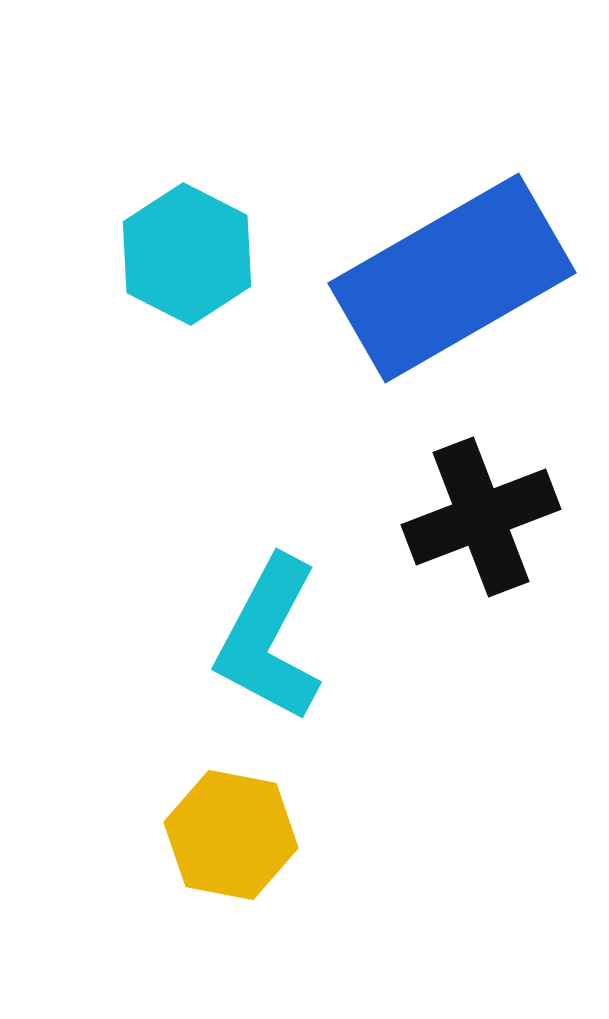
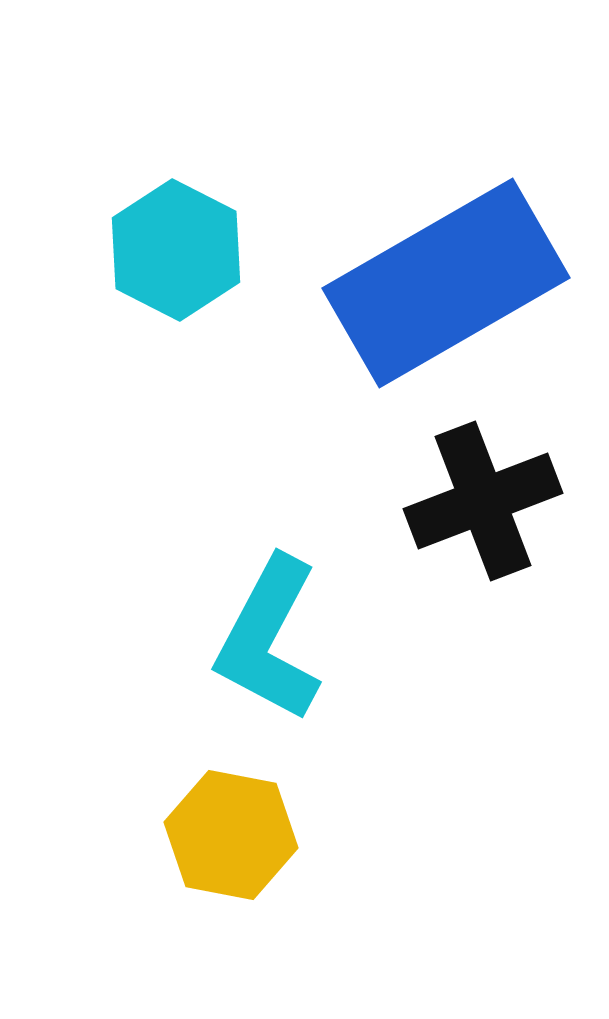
cyan hexagon: moved 11 px left, 4 px up
blue rectangle: moved 6 px left, 5 px down
black cross: moved 2 px right, 16 px up
